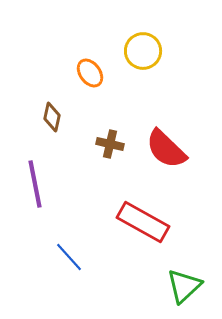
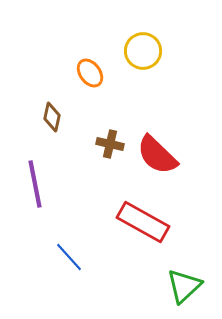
red semicircle: moved 9 px left, 6 px down
